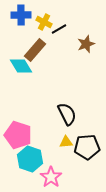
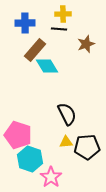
blue cross: moved 4 px right, 8 px down
yellow cross: moved 19 px right, 8 px up; rotated 28 degrees counterclockwise
black line: rotated 35 degrees clockwise
cyan diamond: moved 26 px right
